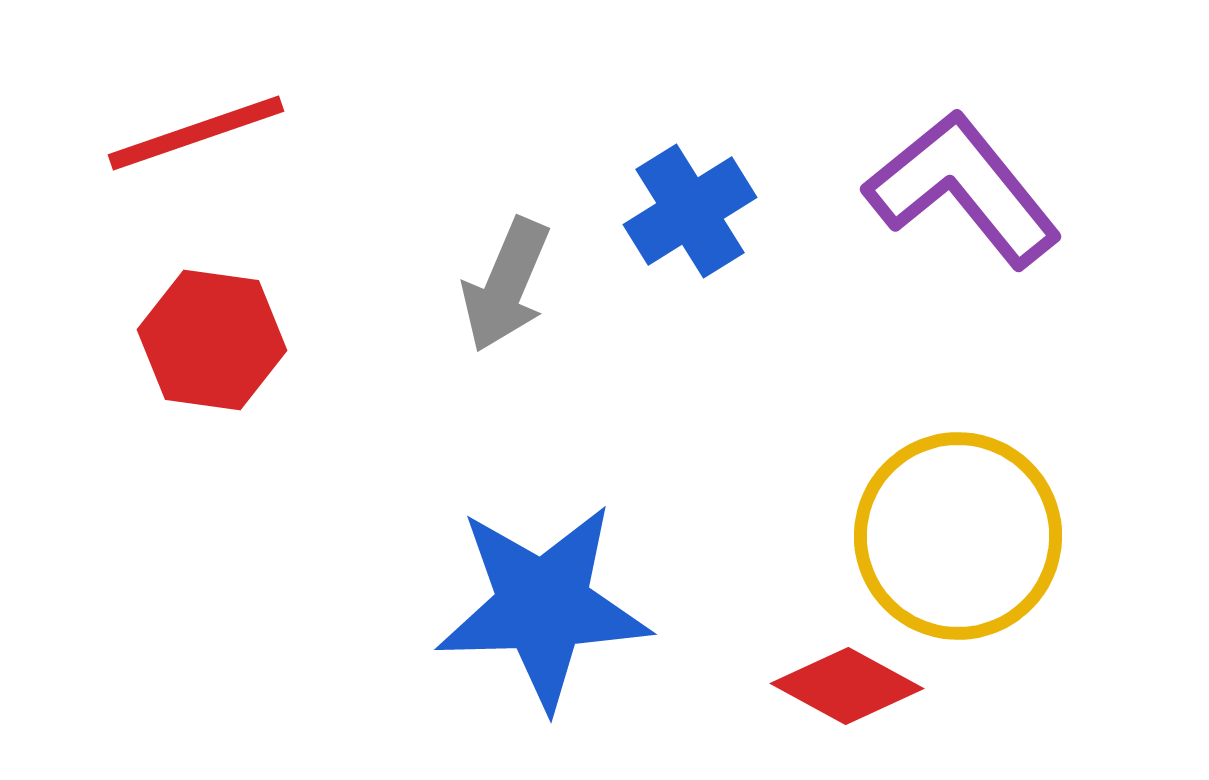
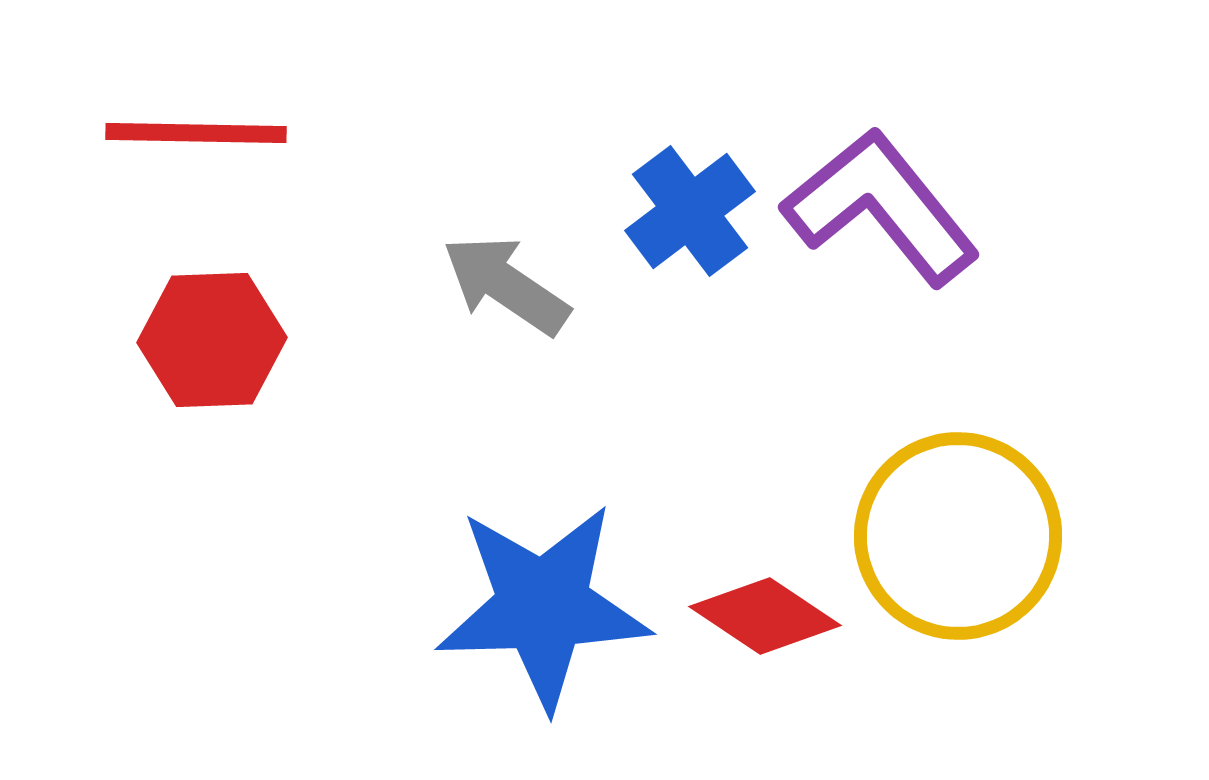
red line: rotated 20 degrees clockwise
purple L-shape: moved 82 px left, 18 px down
blue cross: rotated 5 degrees counterclockwise
gray arrow: rotated 101 degrees clockwise
red hexagon: rotated 10 degrees counterclockwise
red diamond: moved 82 px left, 70 px up; rotated 5 degrees clockwise
